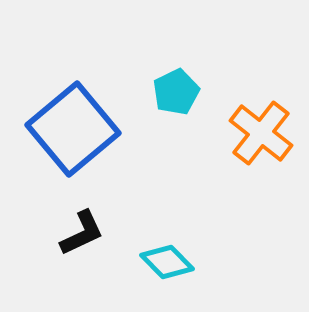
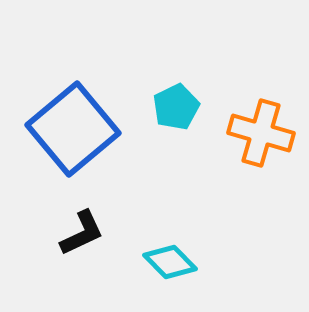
cyan pentagon: moved 15 px down
orange cross: rotated 22 degrees counterclockwise
cyan diamond: moved 3 px right
